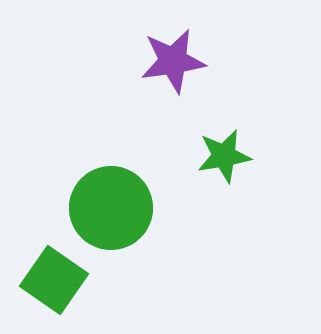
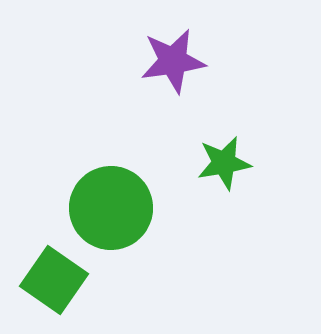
green star: moved 7 px down
